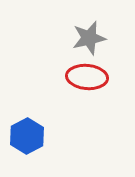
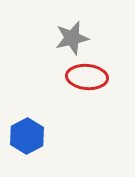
gray star: moved 17 px left
